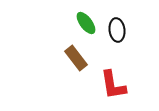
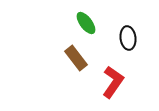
black ellipse: moved 11 px right, 8 px down
red L-shape: moved 3 px up; rotated 136 degrees counterclockwise
